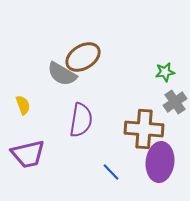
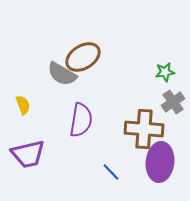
gray cross: moved 2 px left
